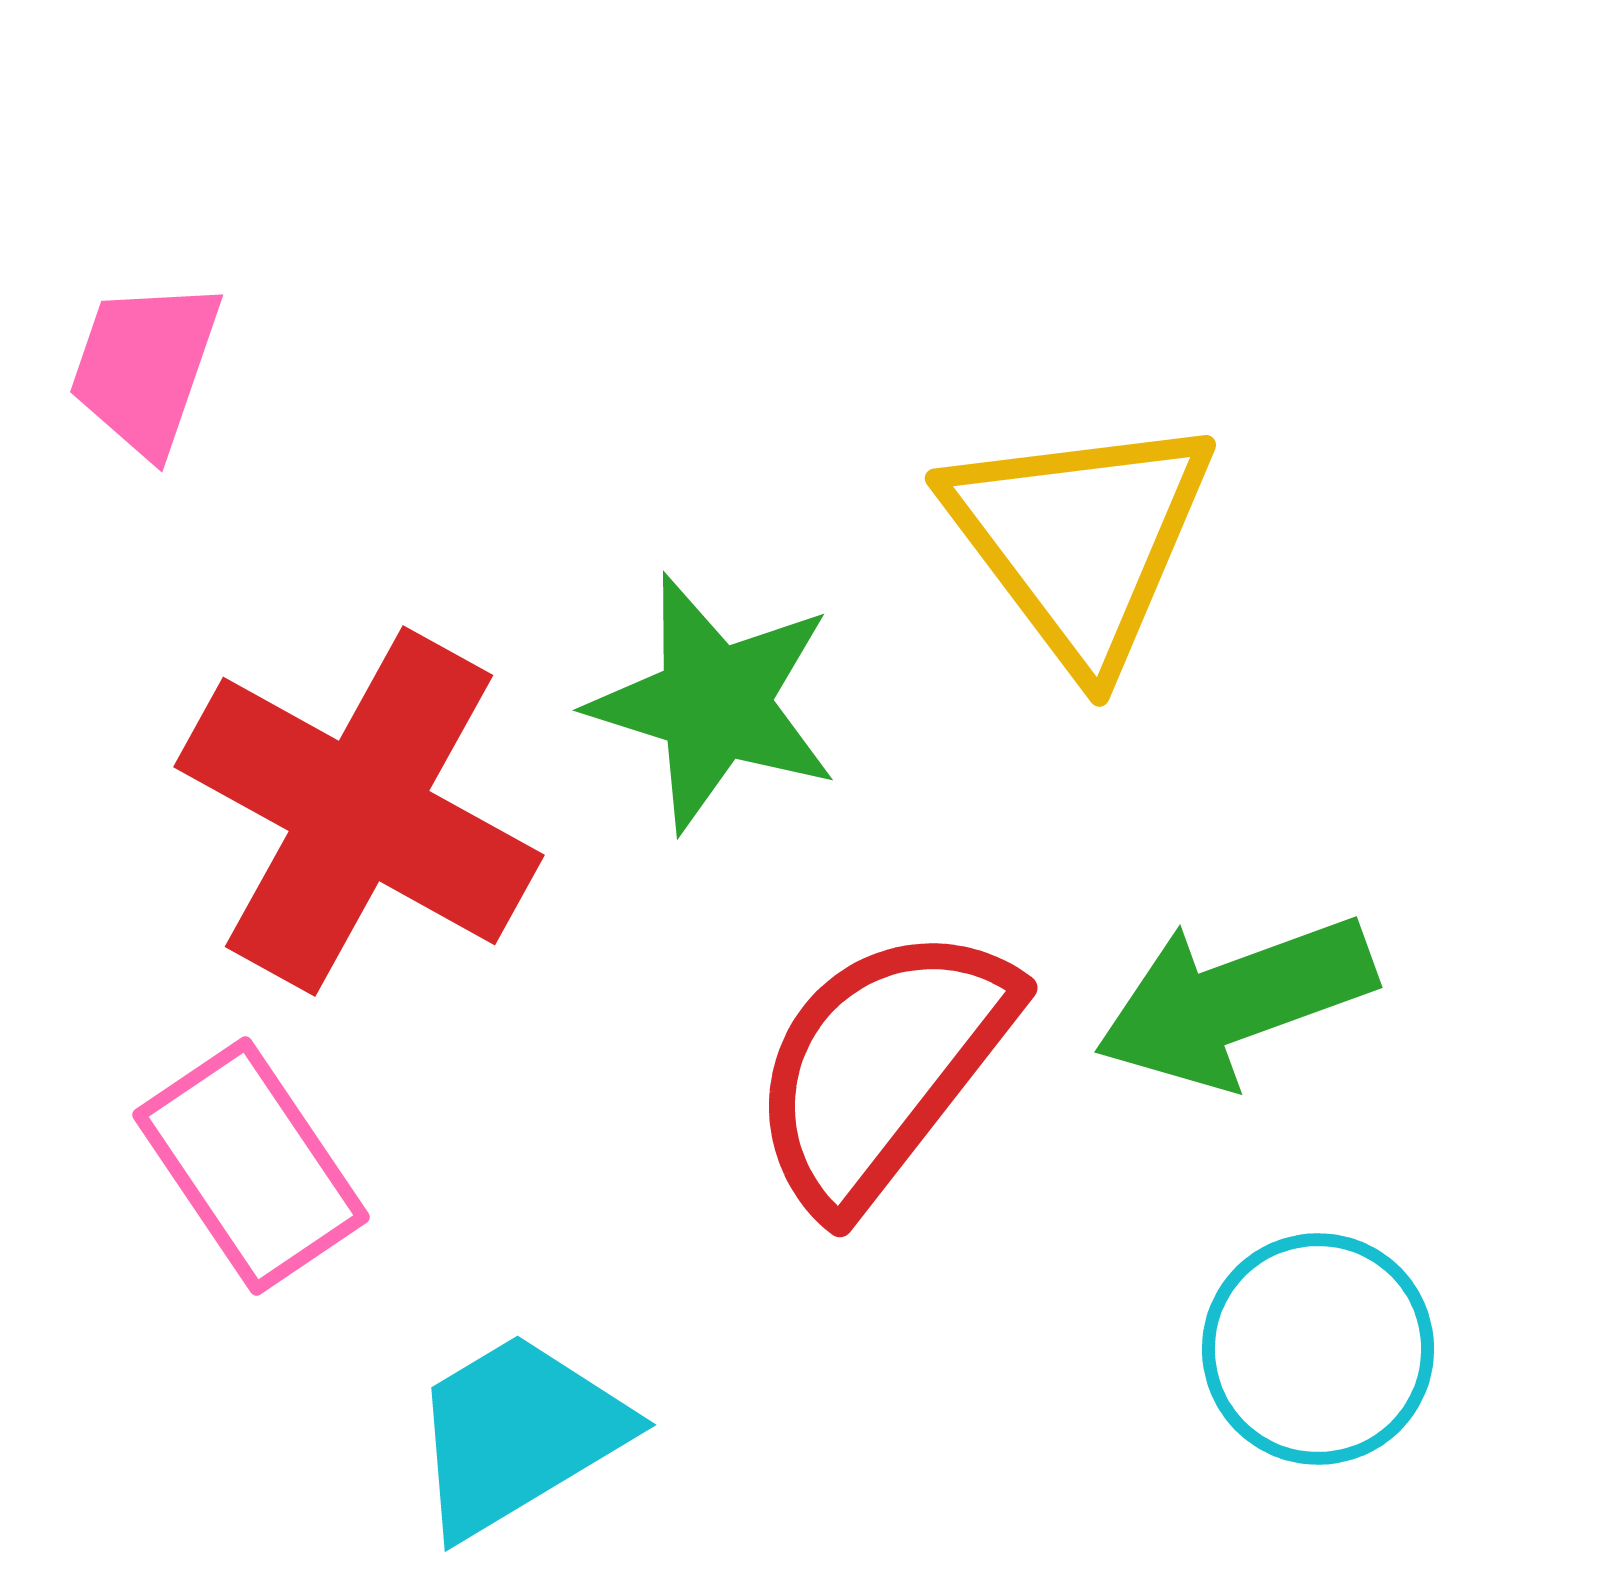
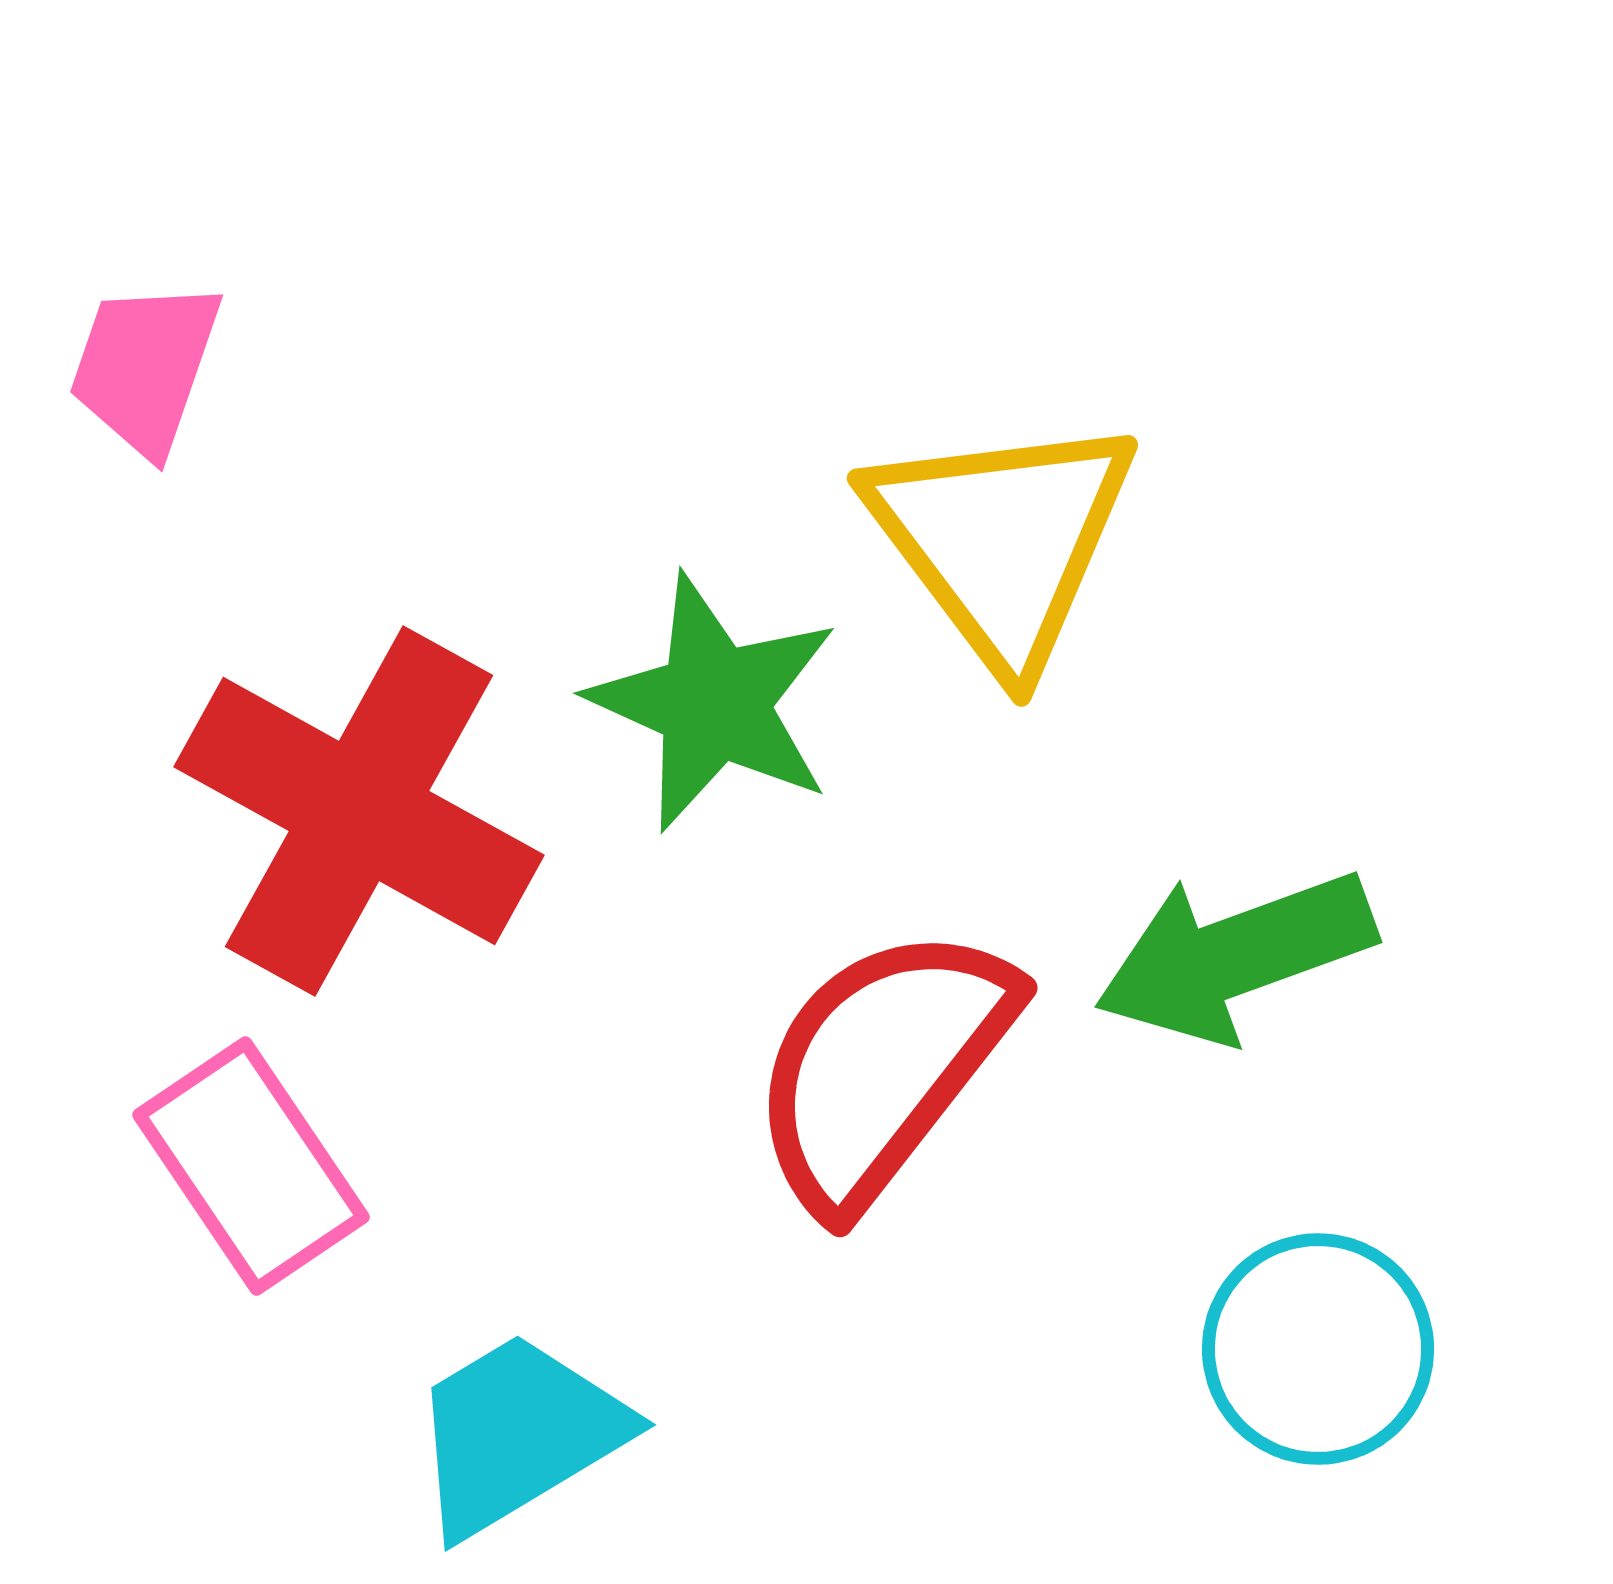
yellow triangle: moved 78 px left
green star: rotated 7 degrees clockwise
green arrow: moved 45 px up
